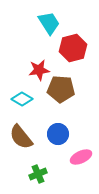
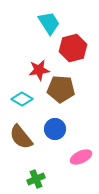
blue circle: moved 3 px left, 5 px up
green cross: moved 2 px left, 5 px down
